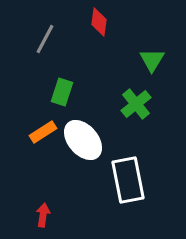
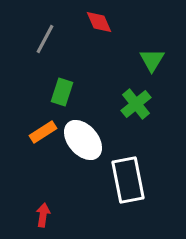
red diamond: rotated 32 degrees counterclockwise
